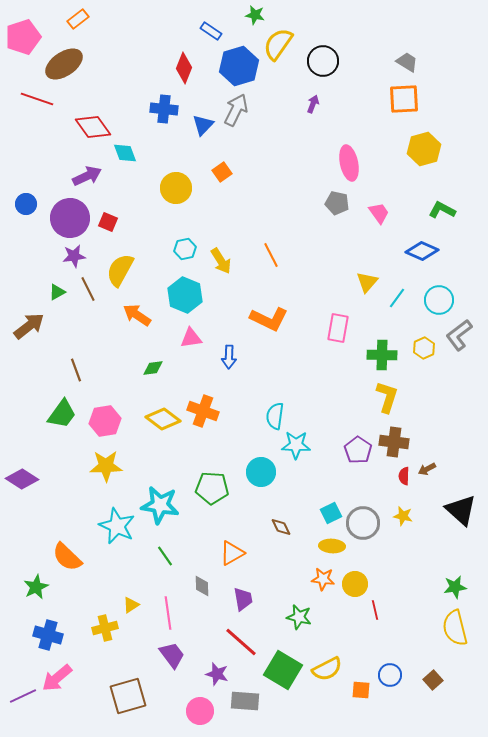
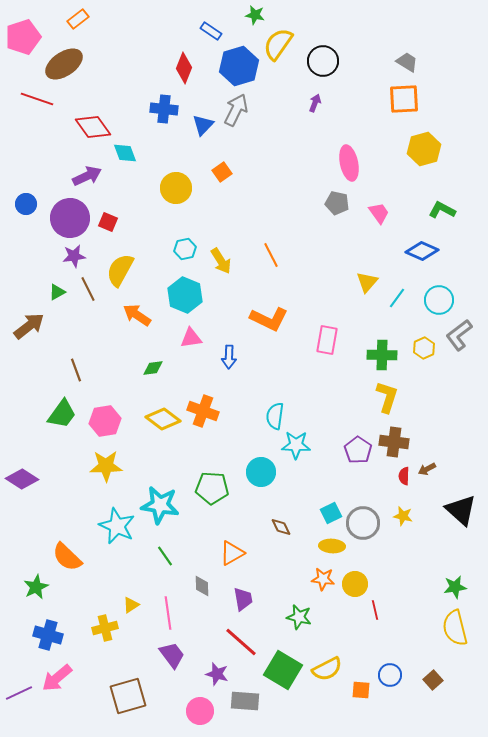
purple arrow at (313, 104): moved 2 px right, 1 px up
pink rectangle at (338, 328): moved 11 px left, 12 px down
purple line at (23, 696): moved 4 px left, 3 px up
